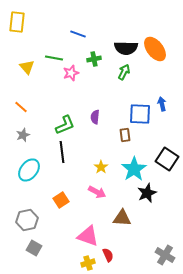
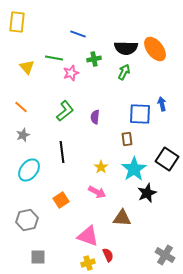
green L-shape: moved 14 px up; rotated 15 degrees counterclockwise
brown rectangle: moved 2 px right, 4 px down
gray square: moved 4 px right, 9 px down; rotated 28 degrees counterclockwise
